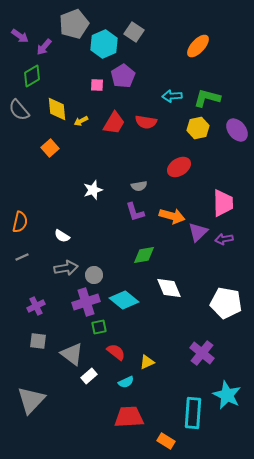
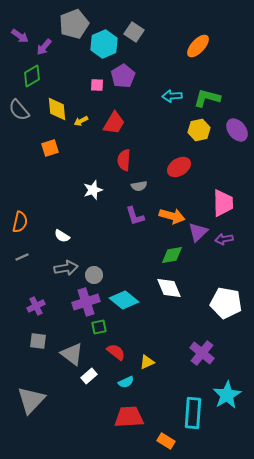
red semicircle at (146, 122): moved 22 px left, 38 px down; rotated 85 degrees clockwise
yellow hexagon at (198, 128): moved 1 px right, 2 px down
orange square at (50, 148): rotated 24 degrees clockwise
purple L-shape at (135, 212): moved 4 px down
green diamond at (144, 255): moved 28 px right
cyan star at (227, 395): rotated 16 degrees clockwise
